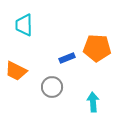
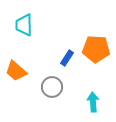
orange pentagon: moved 1 px left, 1 px down
blue rectangle: rotated 35 degrees counterclockwise
orange trapezoid: rotated 15 degrees clockwise
